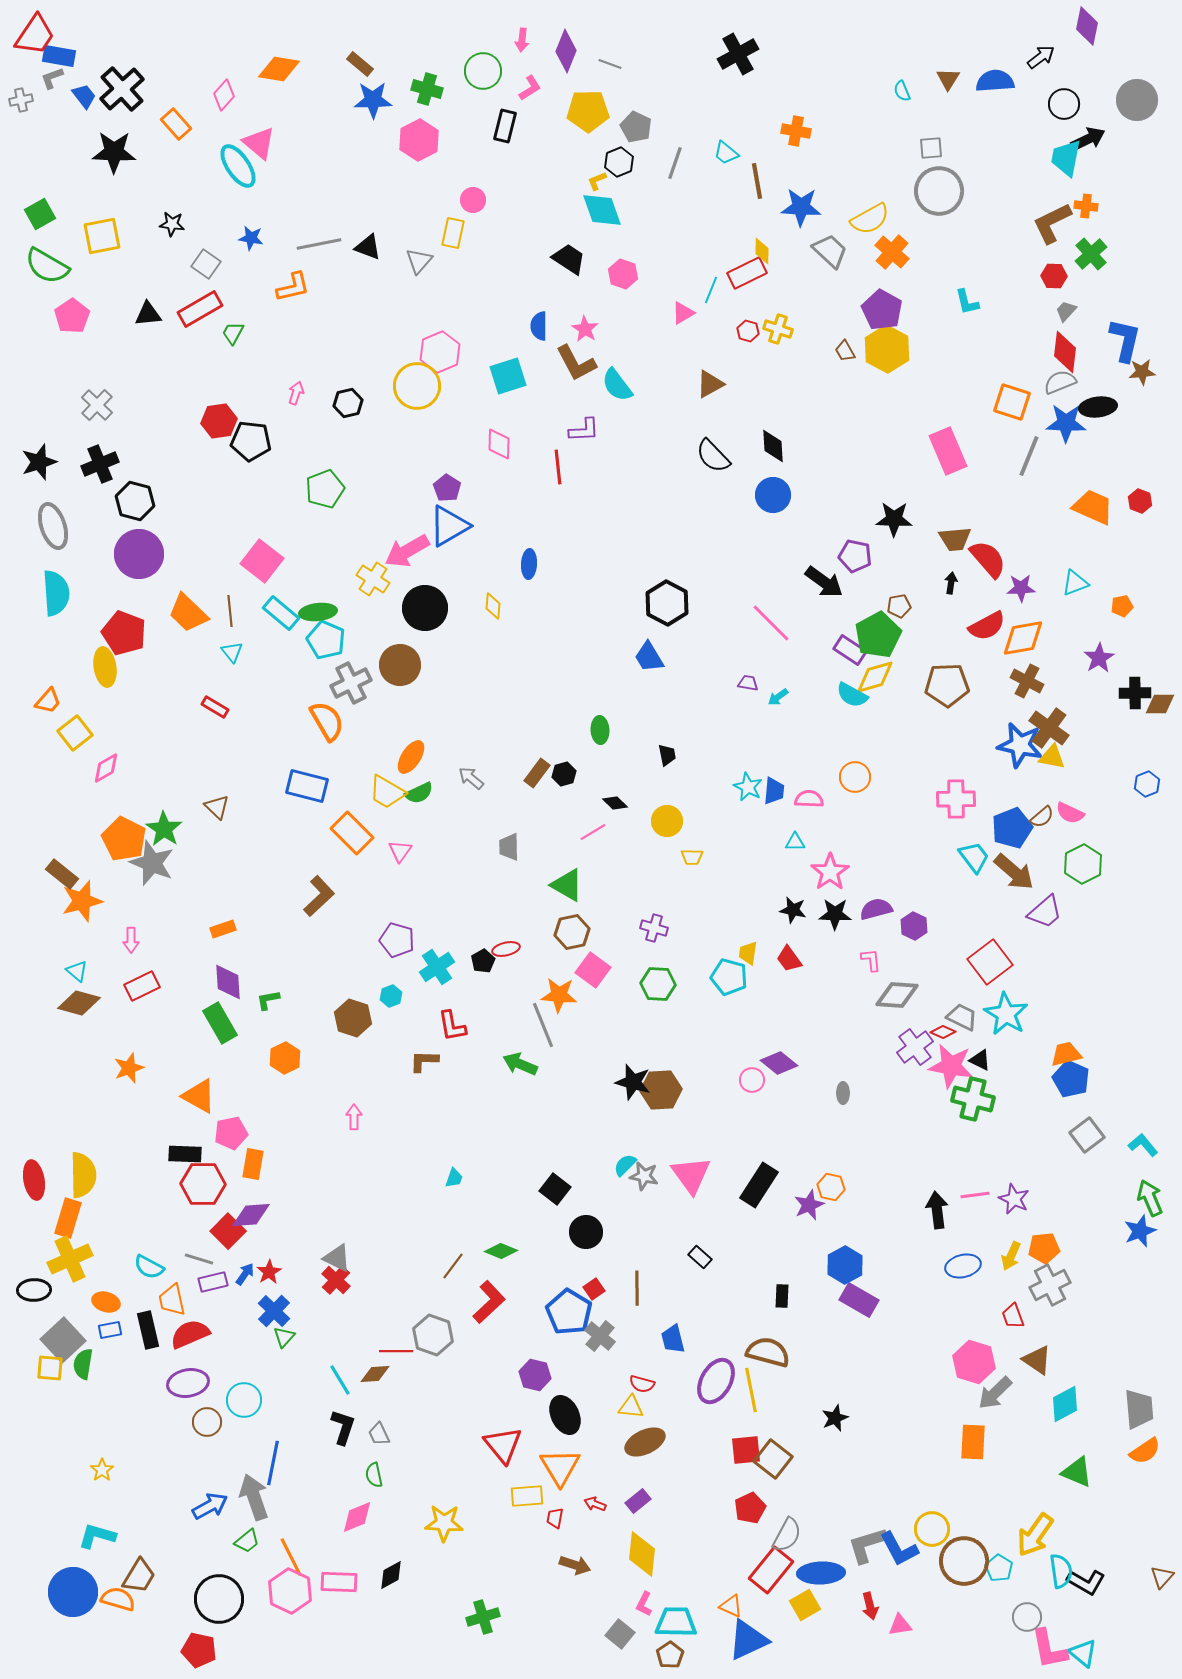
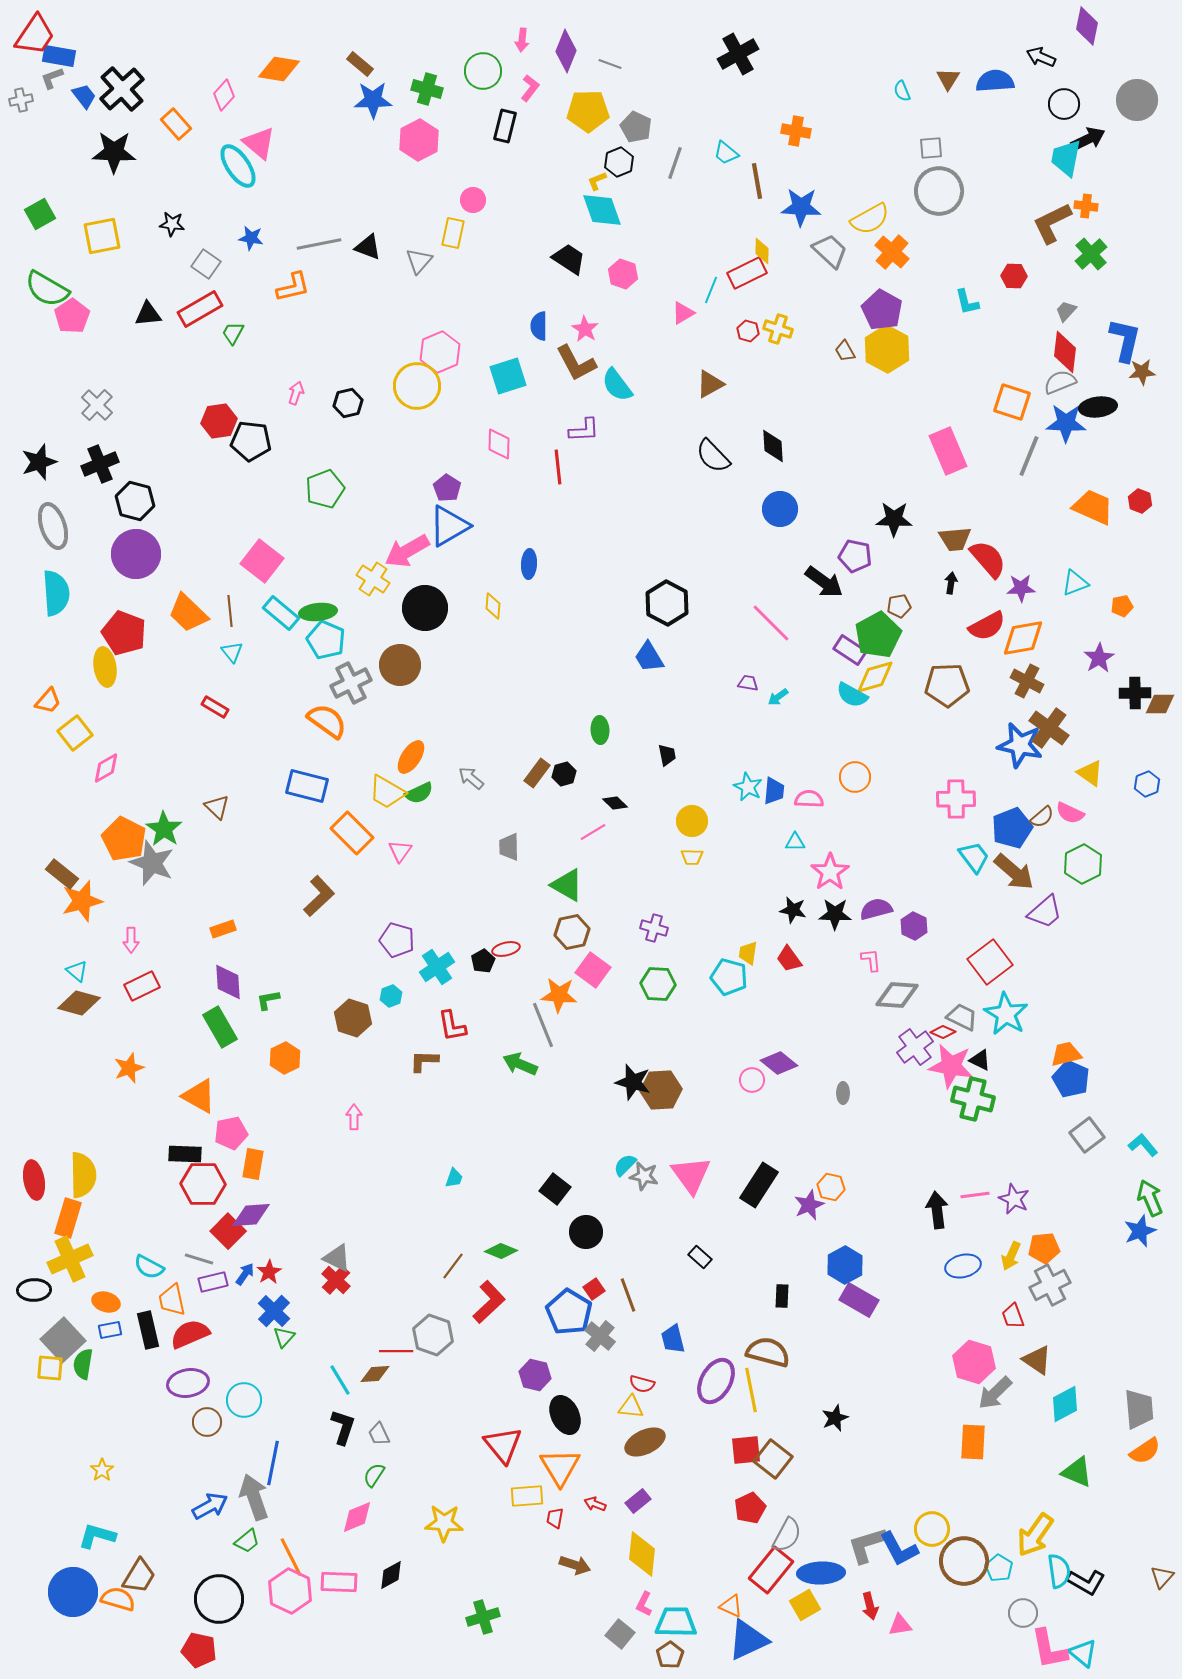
black arrow at (1041, 57): rotated 120 degrees counterclockwise
pink L-shape at (530, 88): rotated 20 degrees counterclockwise
green semicircle at (47, 266): moved 23 px down
red hexagon at (1054, 276): moved 40 px left
blue circle at (773, 495): moved 7 px right, 14 px down
purple circle at (139, 554): moved 3 px left
orange semicircle at (327, 721): rotated 24 degrees counterclockwise
yellow triangle at (1052, 757): moved 38 px right, 16 px down; rotated 24 degrees clockwise
yellow circle at (667, 821): moved 25 px right
green rectangle at (220, 1023): moved 4 px down
brown line at (637, 1288): moved 9 px left, 7 px down; rotated 20 degrees counterclockwise
green semicircle at (374, 1475): rotated 45 degrees clockwise
cyan semicircle at (1061, 1571): moved 2 px left
gray circle at (1027, 1617): moved 4 px left, 4 px up
